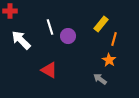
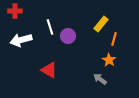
red cross: moved 5 px right
white arrow: rotated 60 degrees counterclockwise
